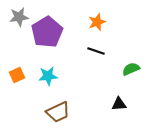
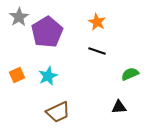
gray star: rotated 24 degrees counterclockwise
orange star: rotated 24 degrees counterclockwise
black line: moved 1 px right
green semicircle: moved 1 px left, 5 px down
cyan star: rotated 18 degrees counterclockwise
black triangle: moved 3 px down
